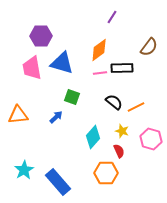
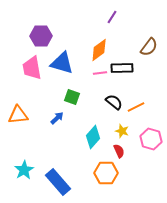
blue arrow: moved 1 px right, 1 px down
